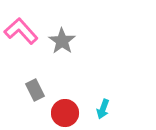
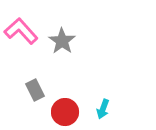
red circle: moved 1 px up
